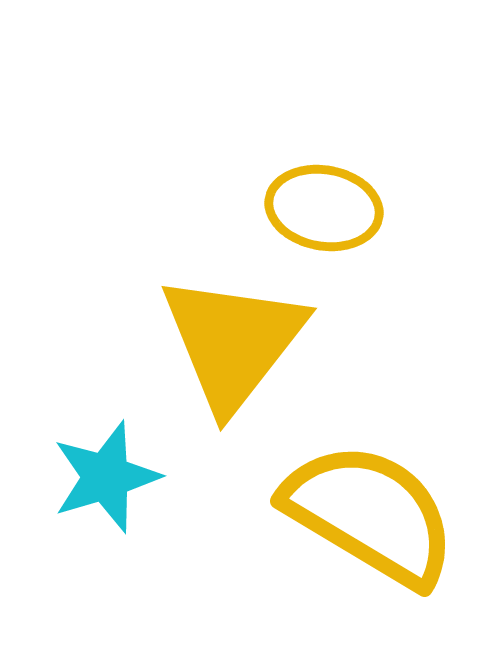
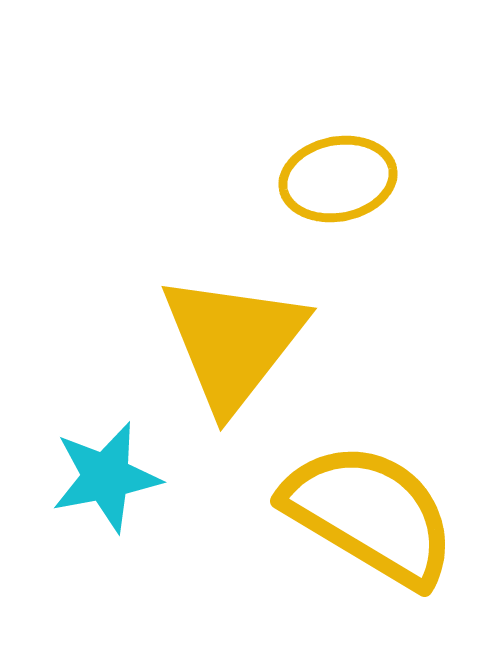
yellow ellipse: moved 14 px right, 29 px up; rotated 21 degrees counterclockwise
cyan star: rotated 6 degrees clockwise
